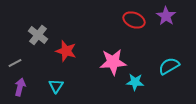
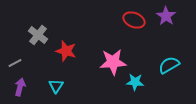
cyan semicircle: moved 1 px up
